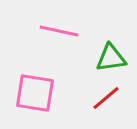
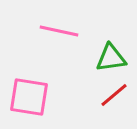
pink square: moved 6 px left, 4 px down
red line: moved 8 px right, 3 px up
